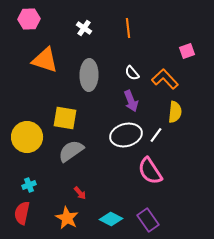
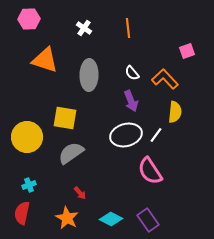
gray semicircle: moved 2 px down
